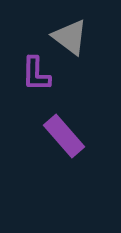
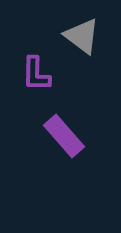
gray triangle: moved 12 px right, 1 px up
